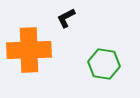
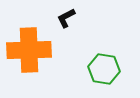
green hexagon: moved 5 px down
